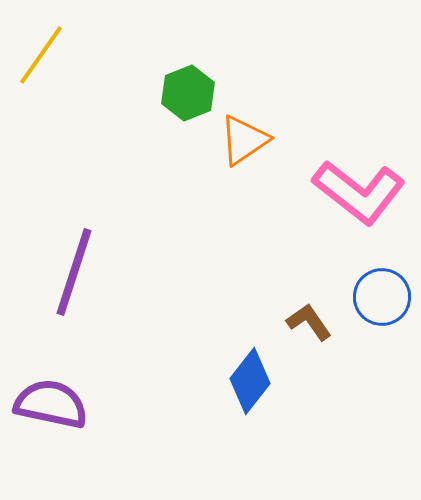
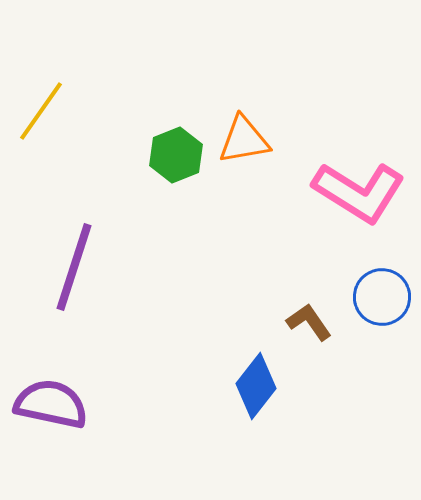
yellow line: moved 56 px down
green hexagon: moved 12 px left, 62 px down
orange triangle: rotated 24 degrees clockwise
pink L-shape: rotated 6 degrees counterclockwise
purple line: moved 5 px up
blue diamond: moved 6 px right, 5 px down
